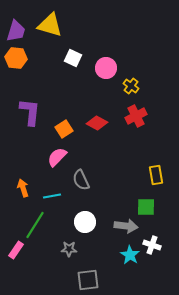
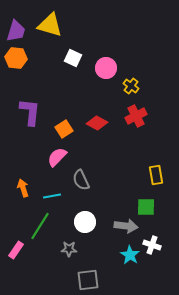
green line: moved 5 px right, 1 px down
